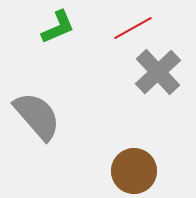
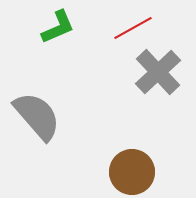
brown circle: moved 2 px left, 1 px down
